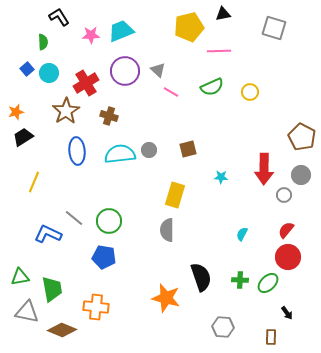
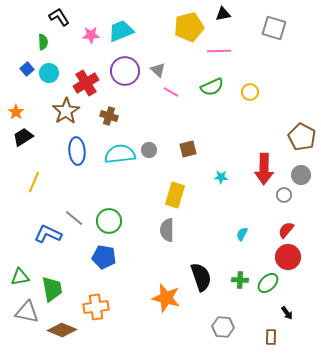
orange star at (16, 112): rotated 21 degrees counterclockwise
orange cross at (96, 307): rotated 15 degrees counterclockwise
